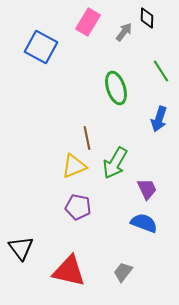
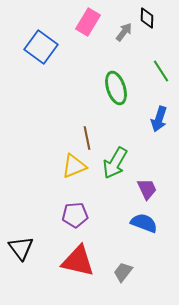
blue square: rotated 8 degrees clockwise
purple pentagon: moved 3 px left, 8 px down; rotated 15 degrees counterclockwise
red triangle: moved 9 px right, 10 px up
